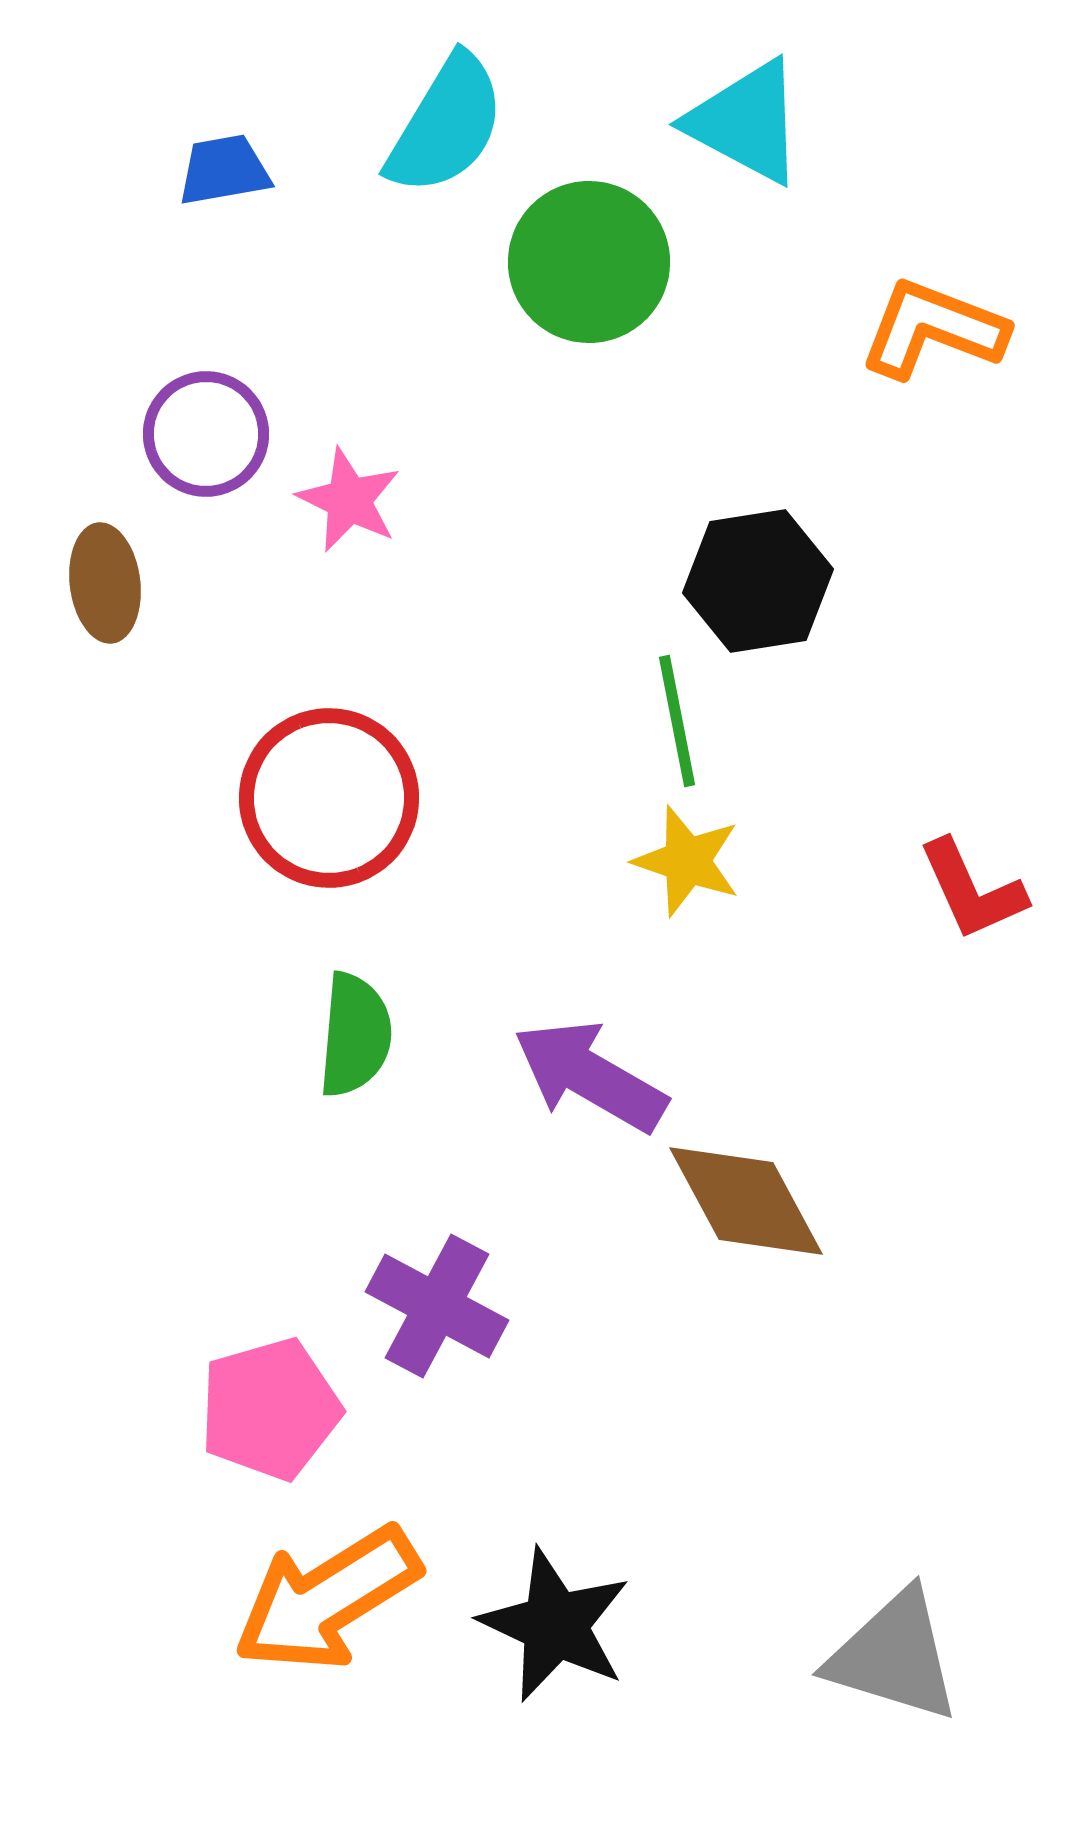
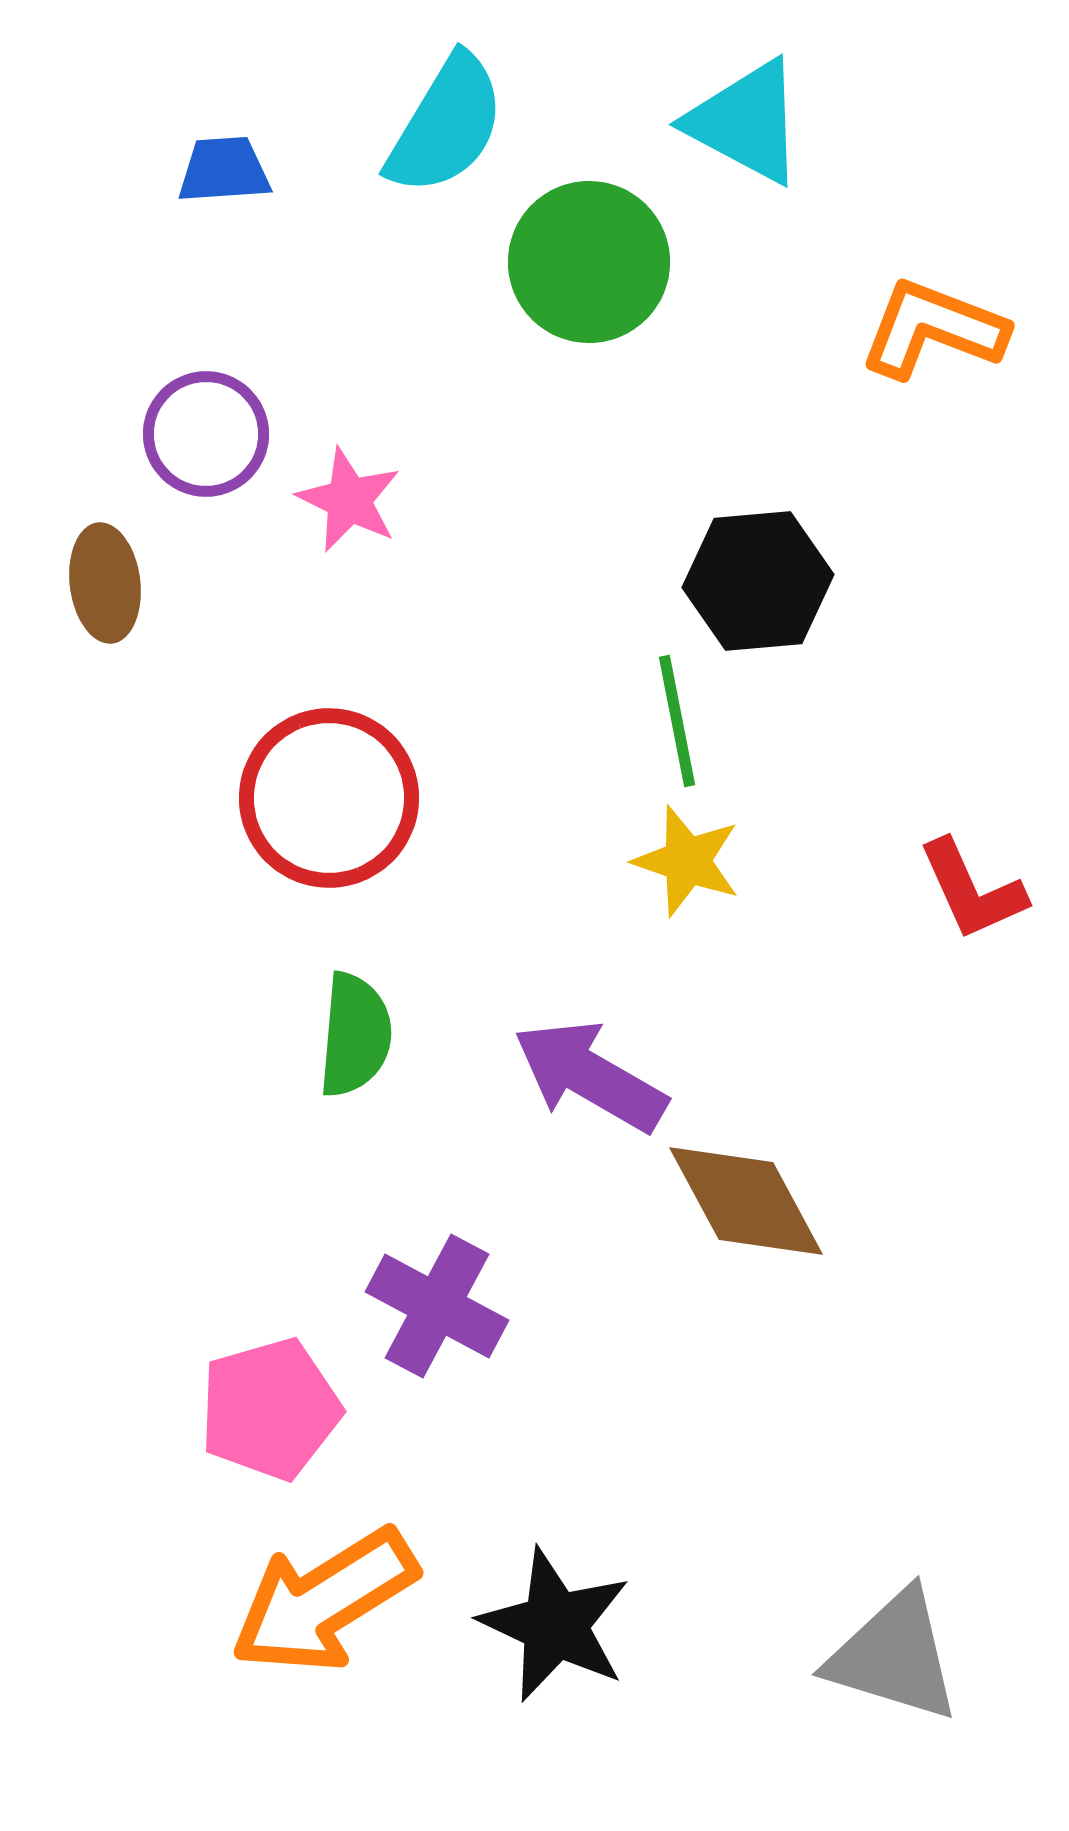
blue trapezoid: rotated 6 degrees clockwise
black hexagon: rotated 4 degrees clockwise
orange arrow: moved 3 px left, 2 px down
